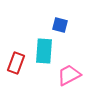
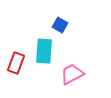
blue square: rotated 14 degrees clockwise
pink trapezoid: moved 3 px right, 1 px up
